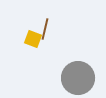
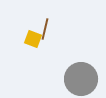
gray circle: moved 3 px right, 1 px down
